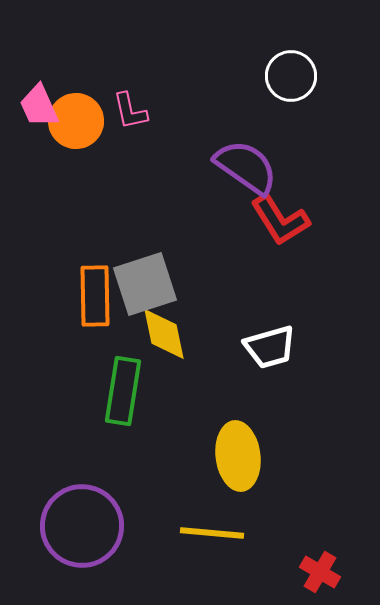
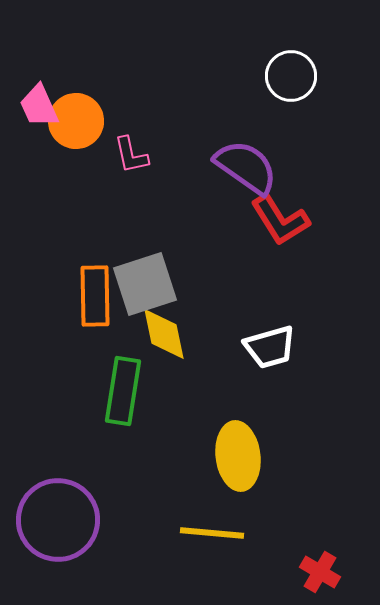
pink L-shape: moved 1 px right, 44 px down
purple circle: moved 24 px left, 6 px up
